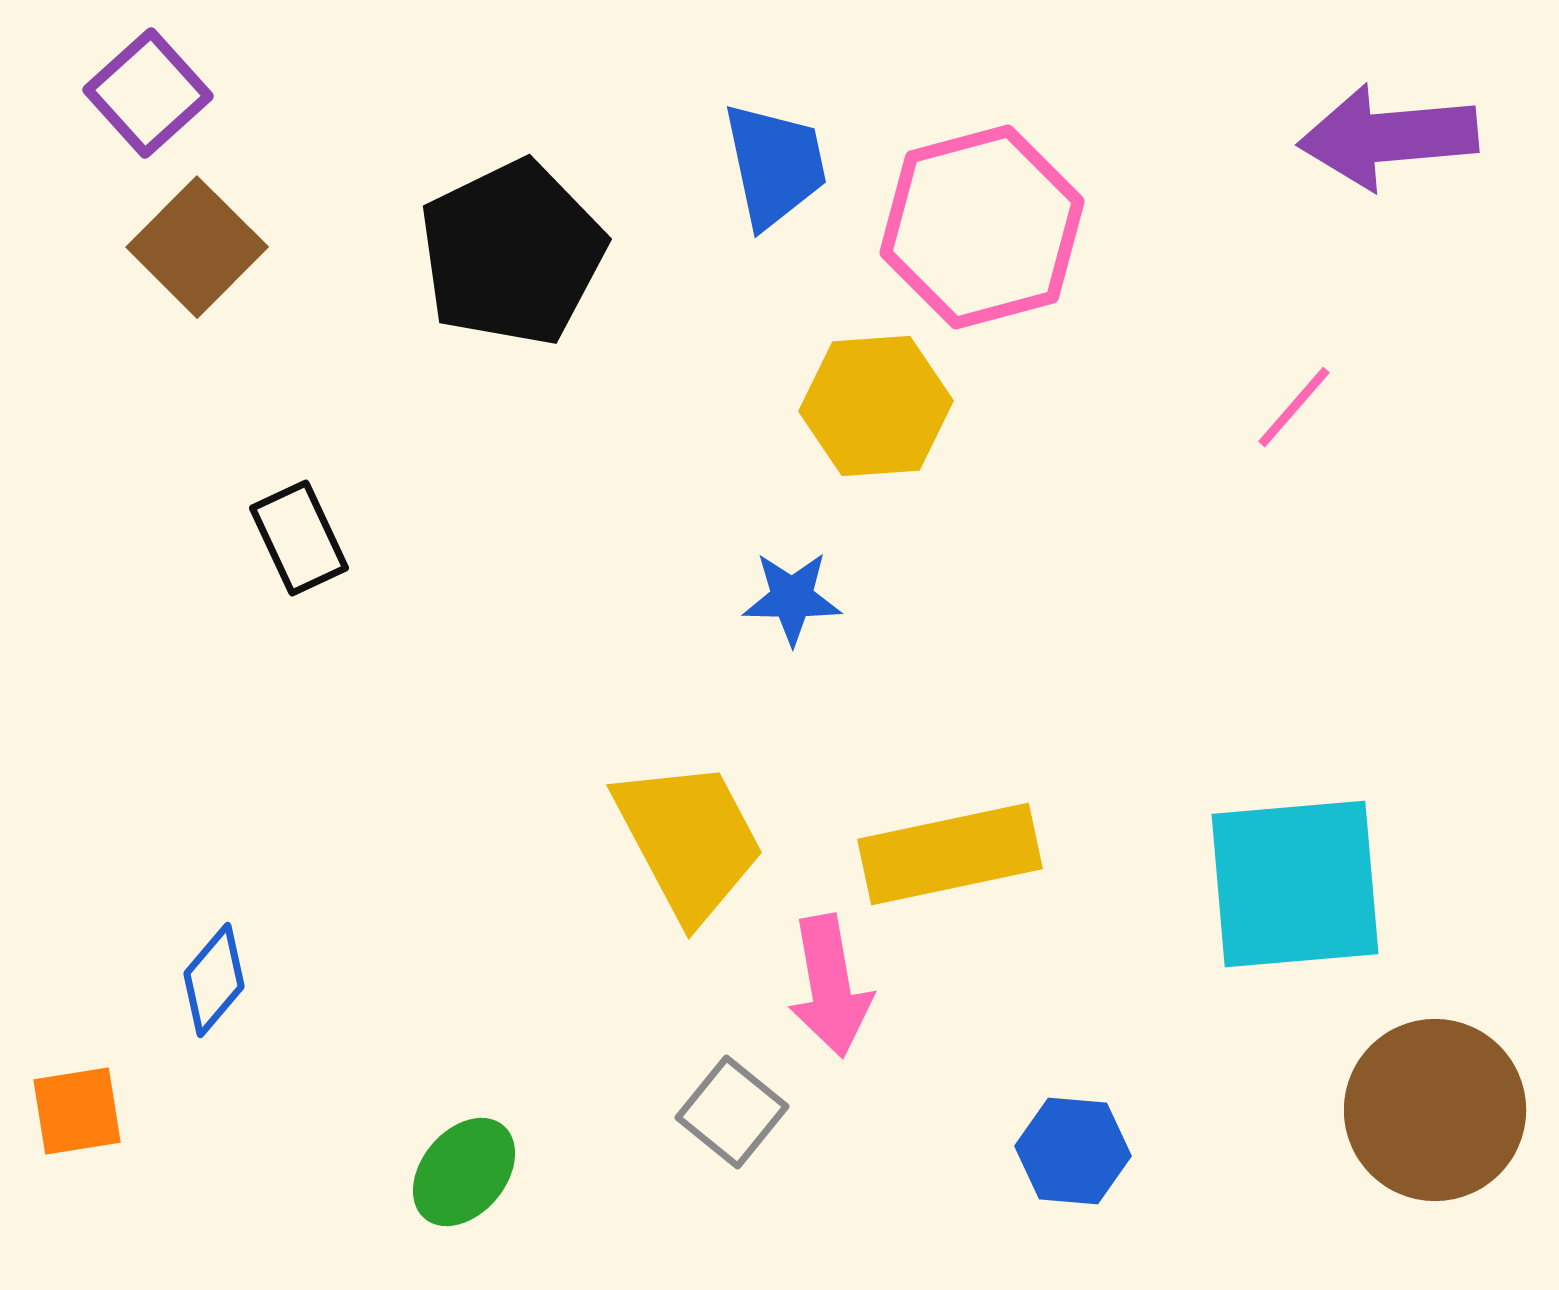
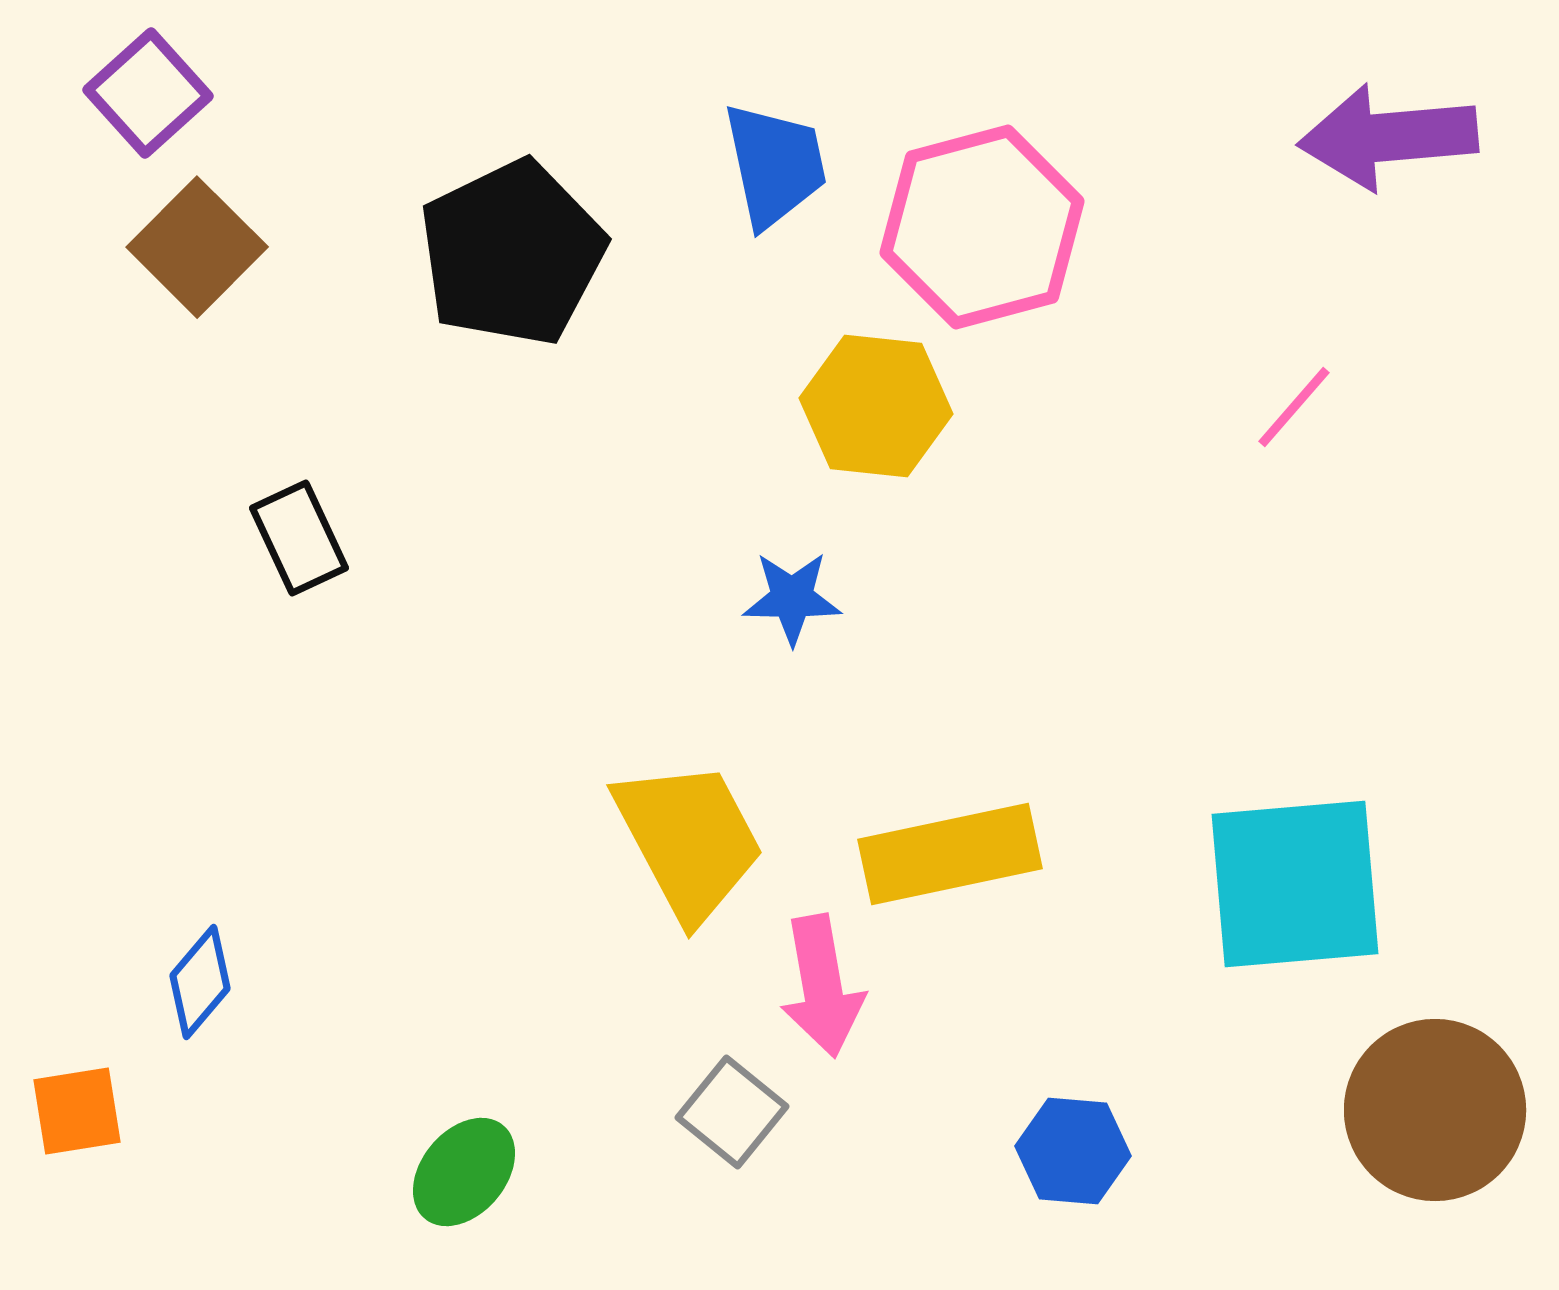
yellow hexagon: rotated 10 degrees clockwise
blue diamond: moved 14 px left, 2 px down
pink arrow: moved 8 px left
